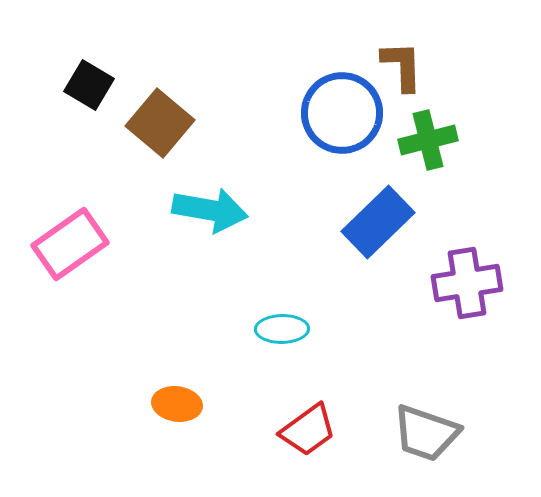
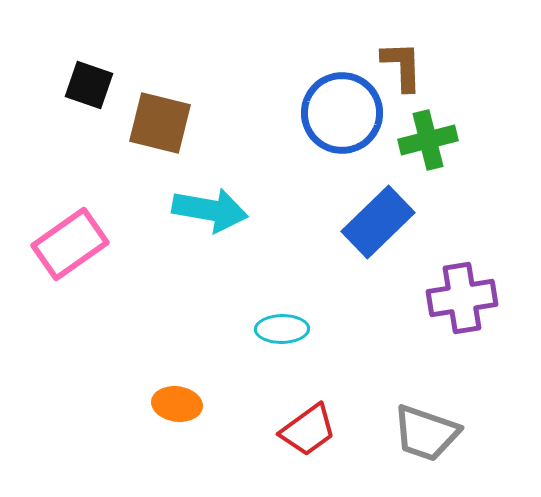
black square: rotated 12 degrees counterclockwise
brown square: rotated 26 degrees counterclockwise
purple cross: moved 5 px left, 15 px down
